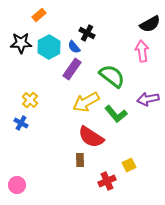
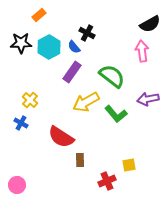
purple rectangle: moved 3 px down
red semicircle: moved 30 px left
yellow square: rotated 16 degrees clockwise
